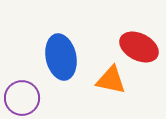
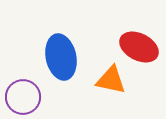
purple circle: moved 1 px right, 1 px up
